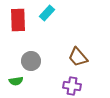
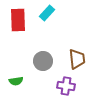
brown trapezoid: moved 1 px left, 2 px down; rotated 145 degrees counterclockwise
gray circle: moved 12 px right
purple cross: moved 6 px left
